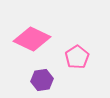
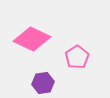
purple hexagon: moved 1 px right, 3 px down
